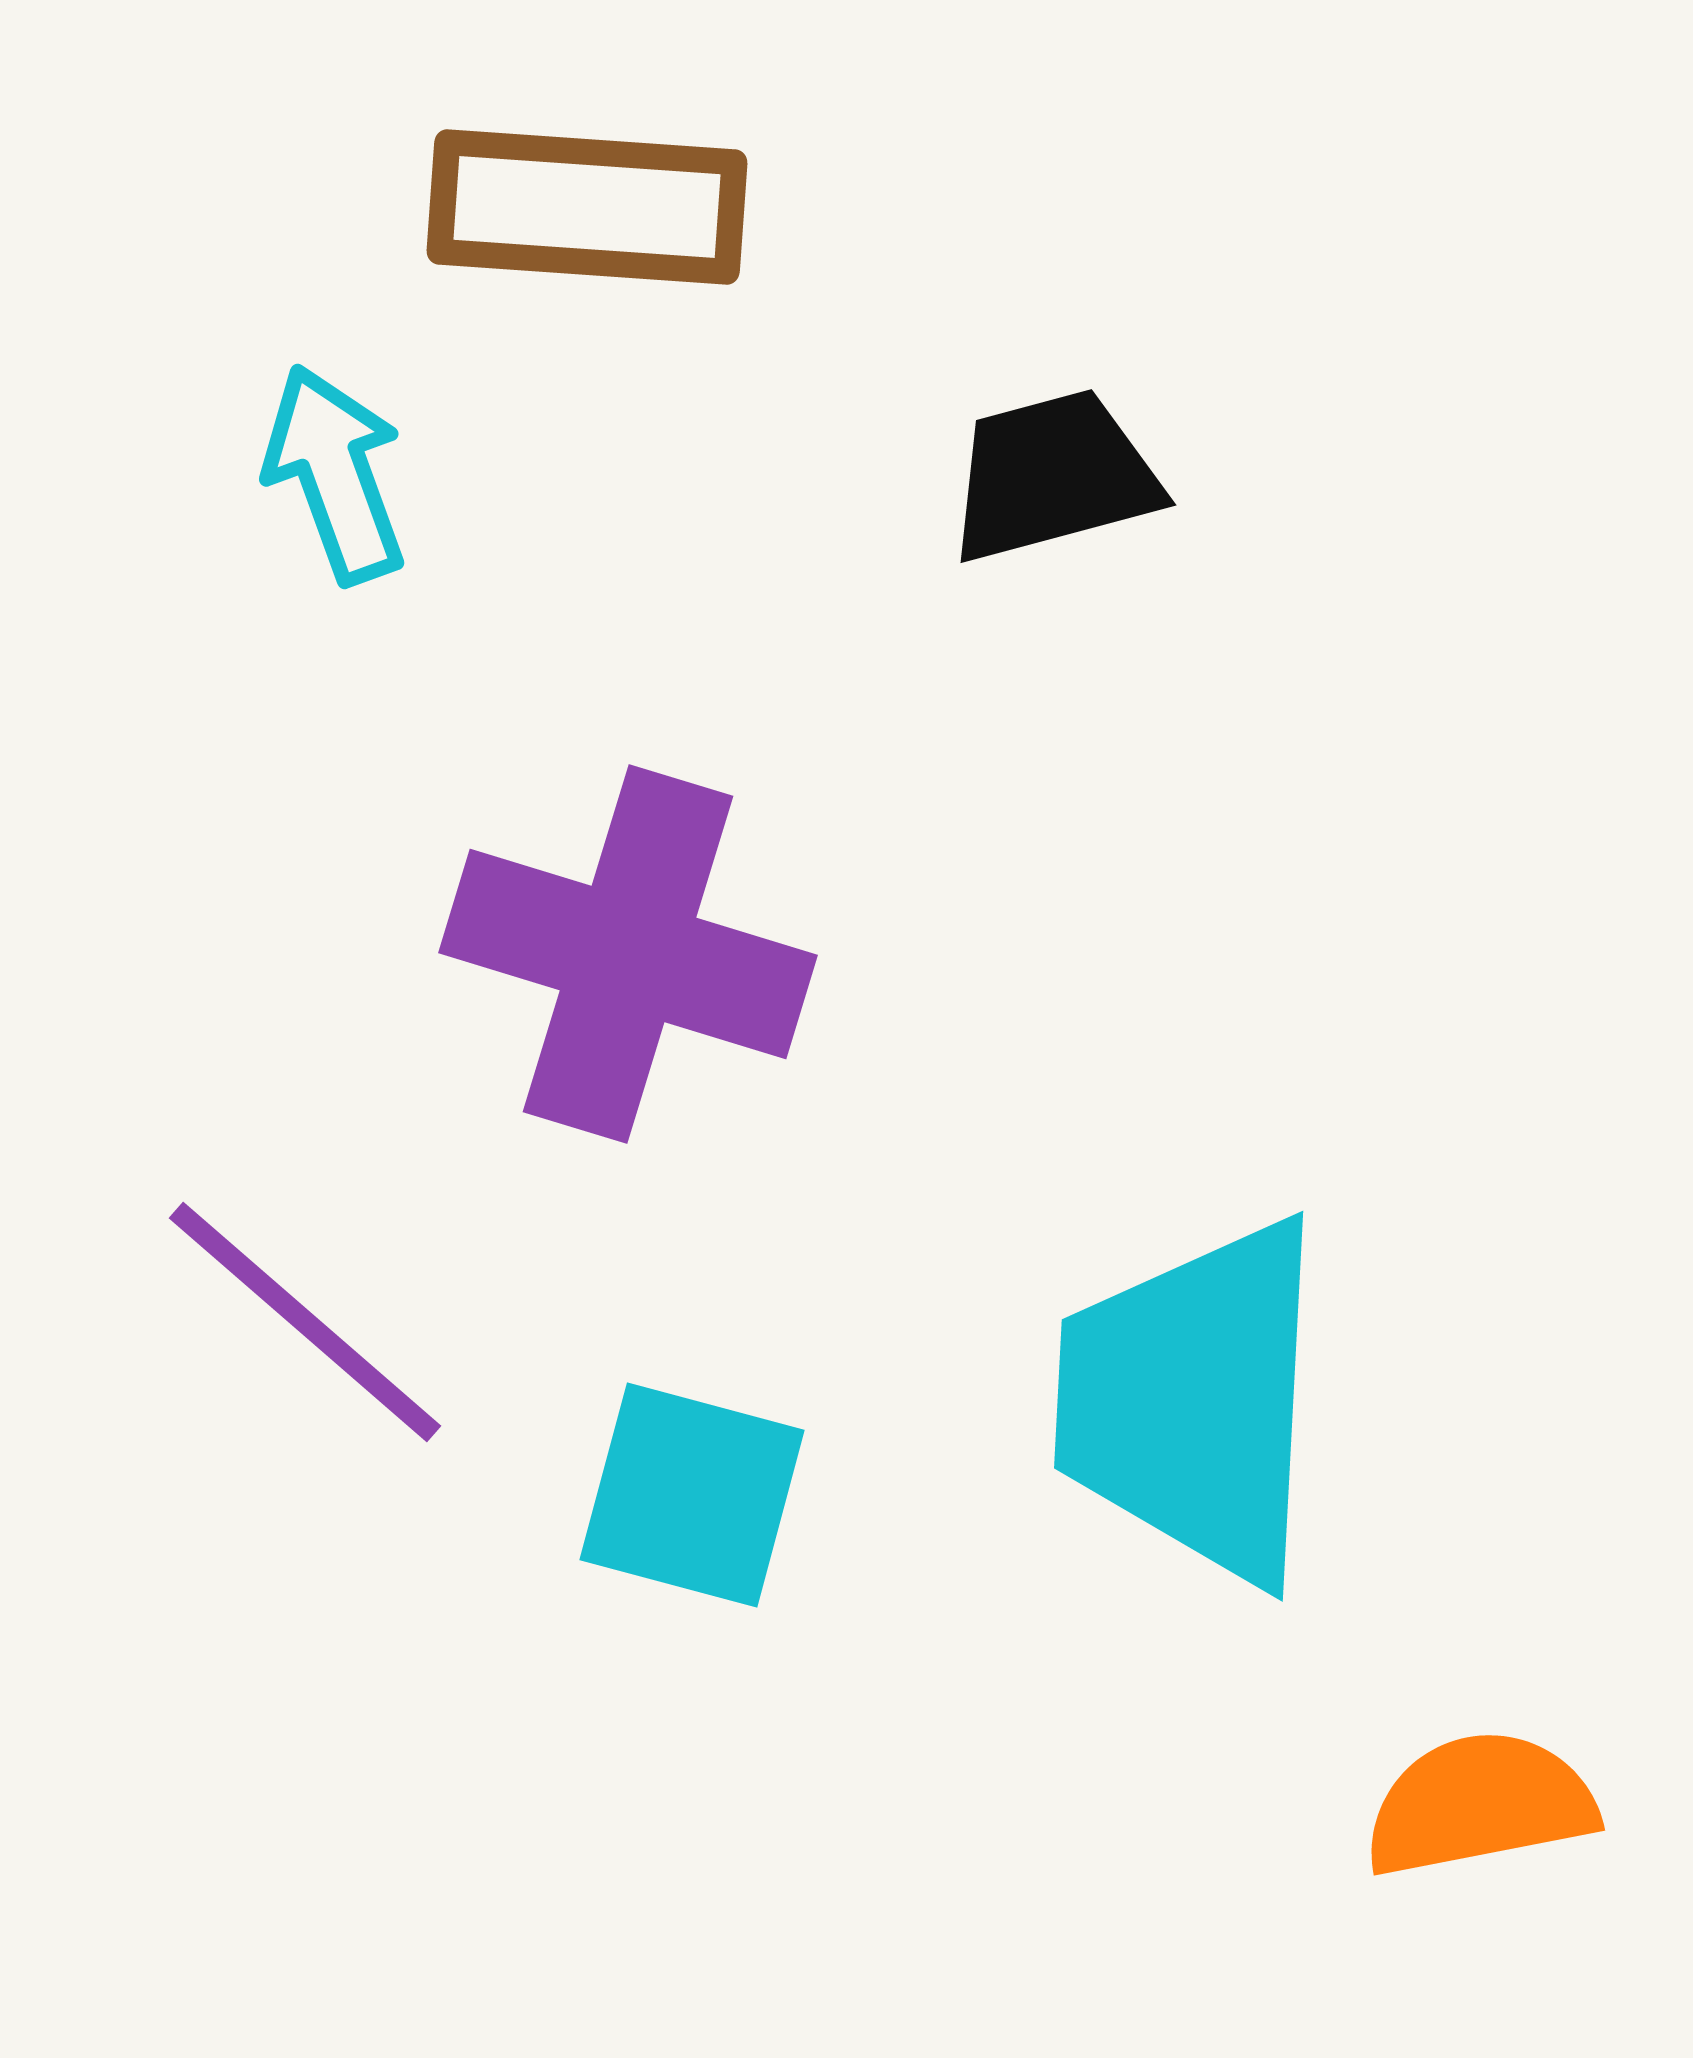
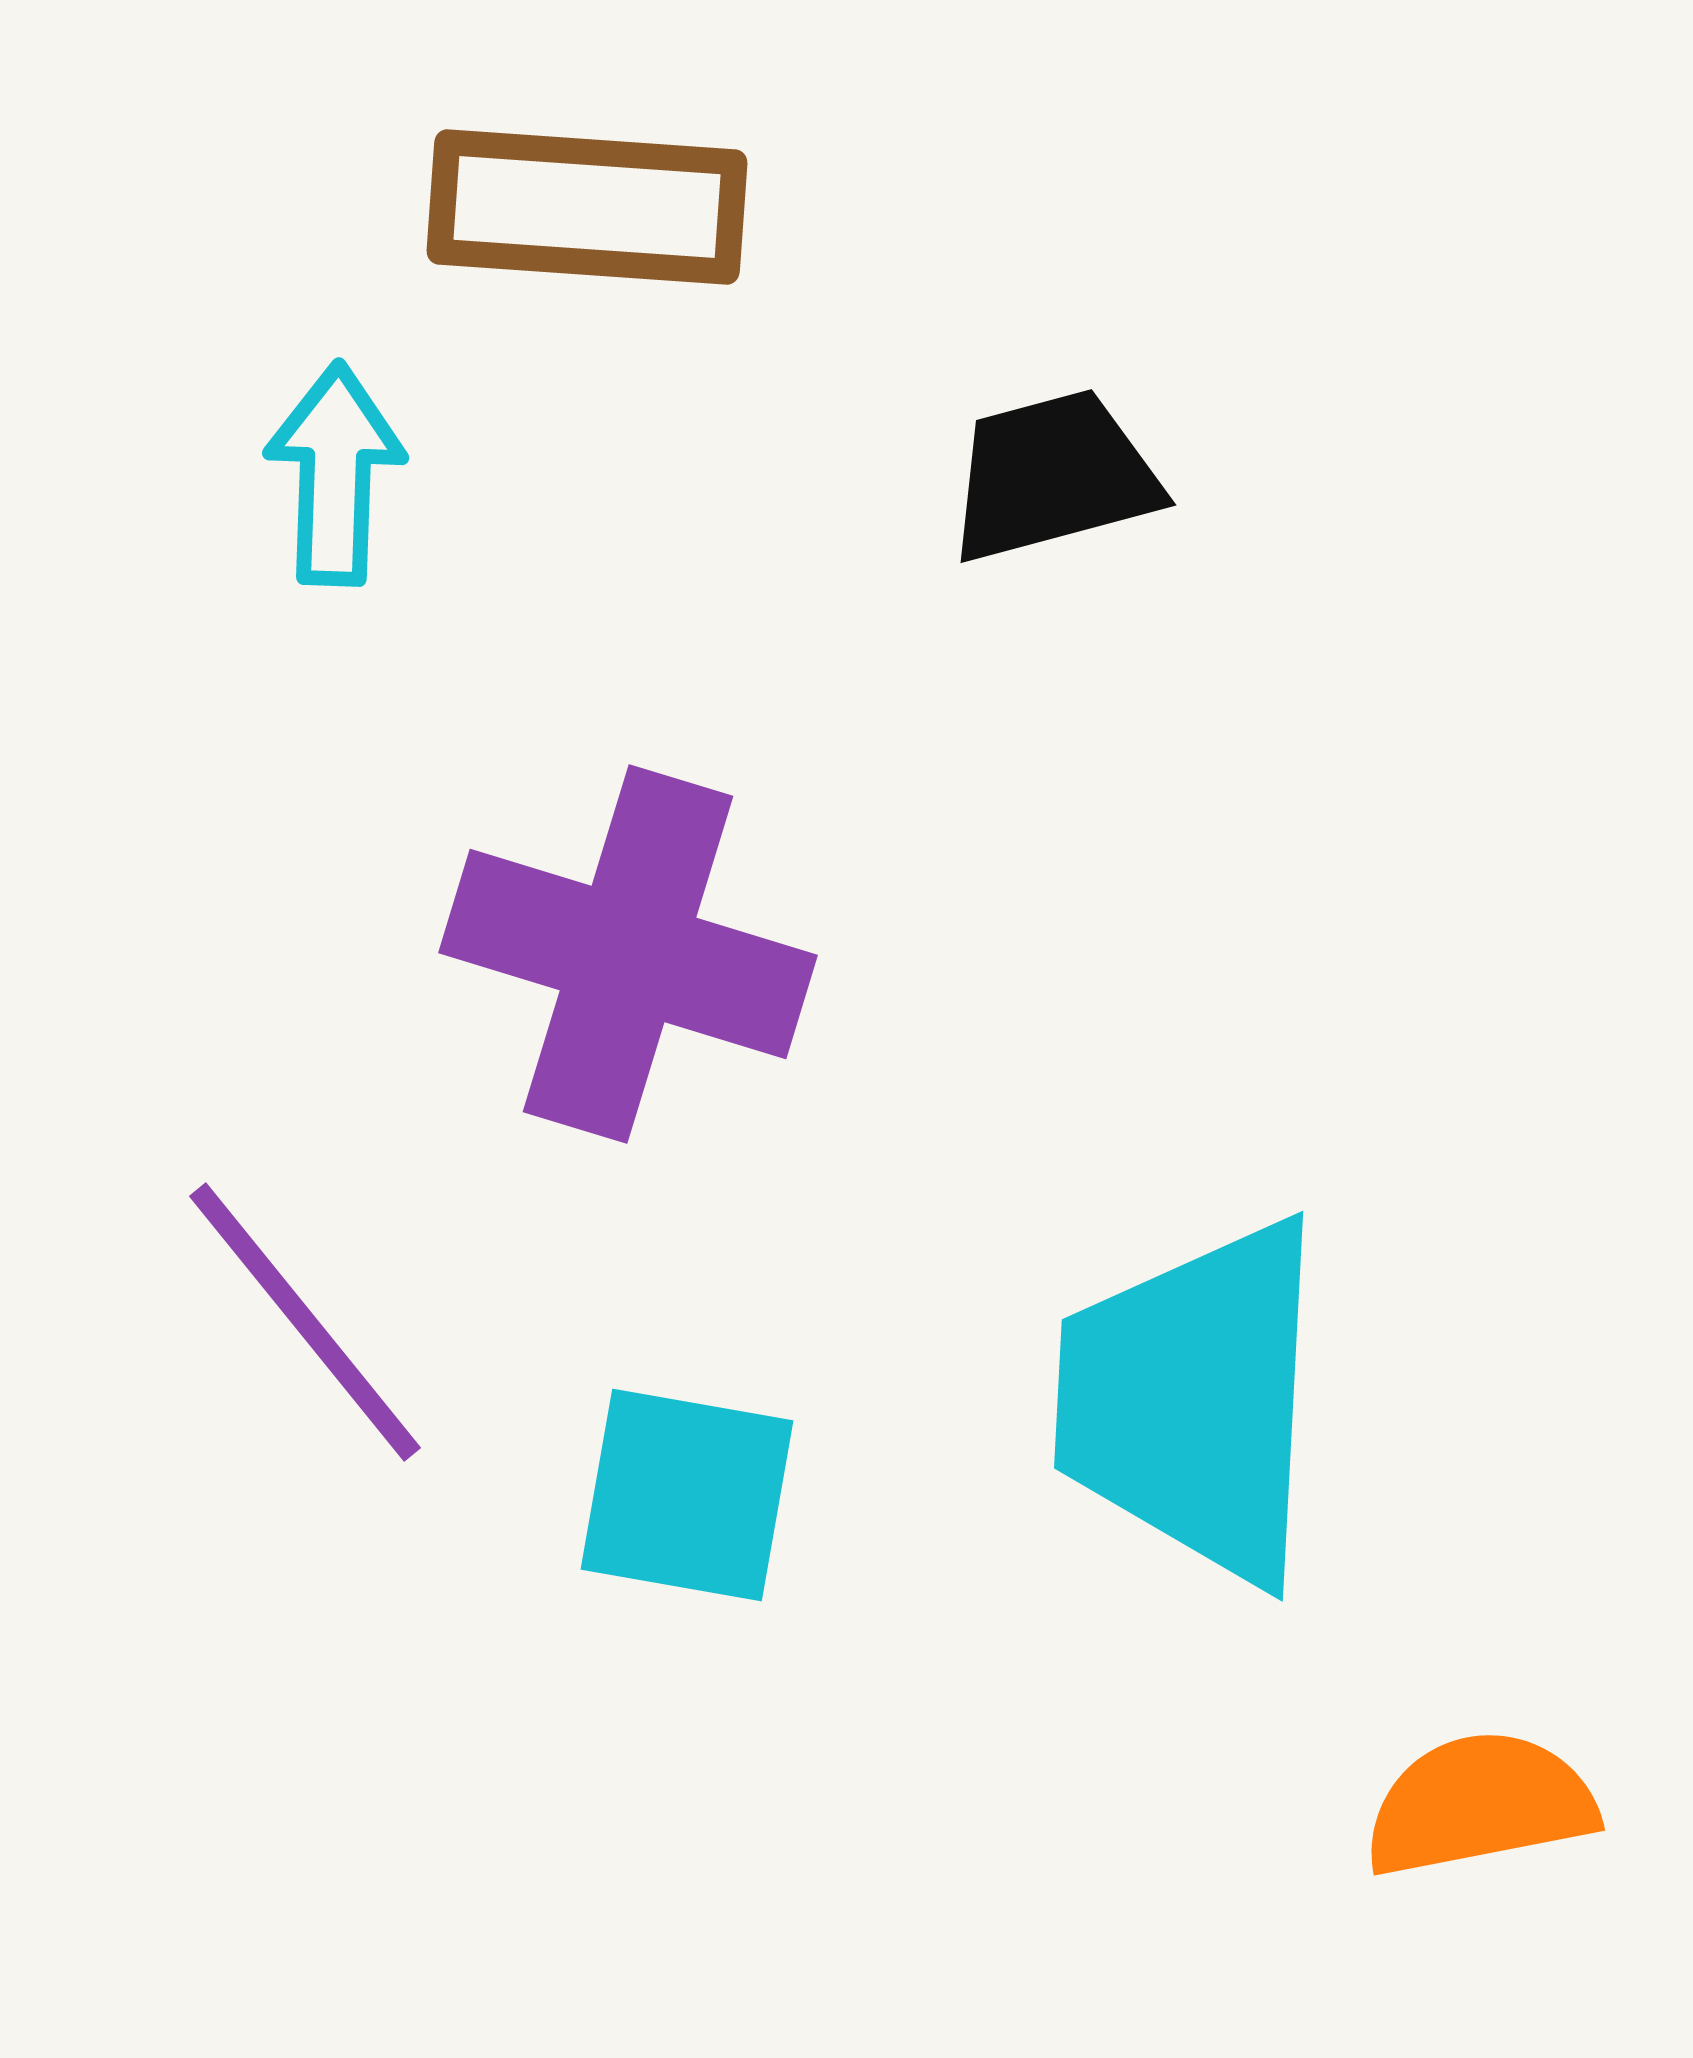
cyan arrow: rotated 22 degrees clockwise
purple line: rotated 10 degrees clockwise
cyan square: moved 5 px left; rotated 5 degrees counterclockwise
